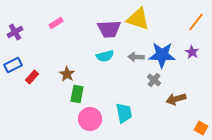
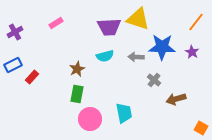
purple trapezoid: moved 2 px up
blue star: moved 8 px up
brown star: moved 10 px right, 5 px up; rotated 14 degrees clockwise
